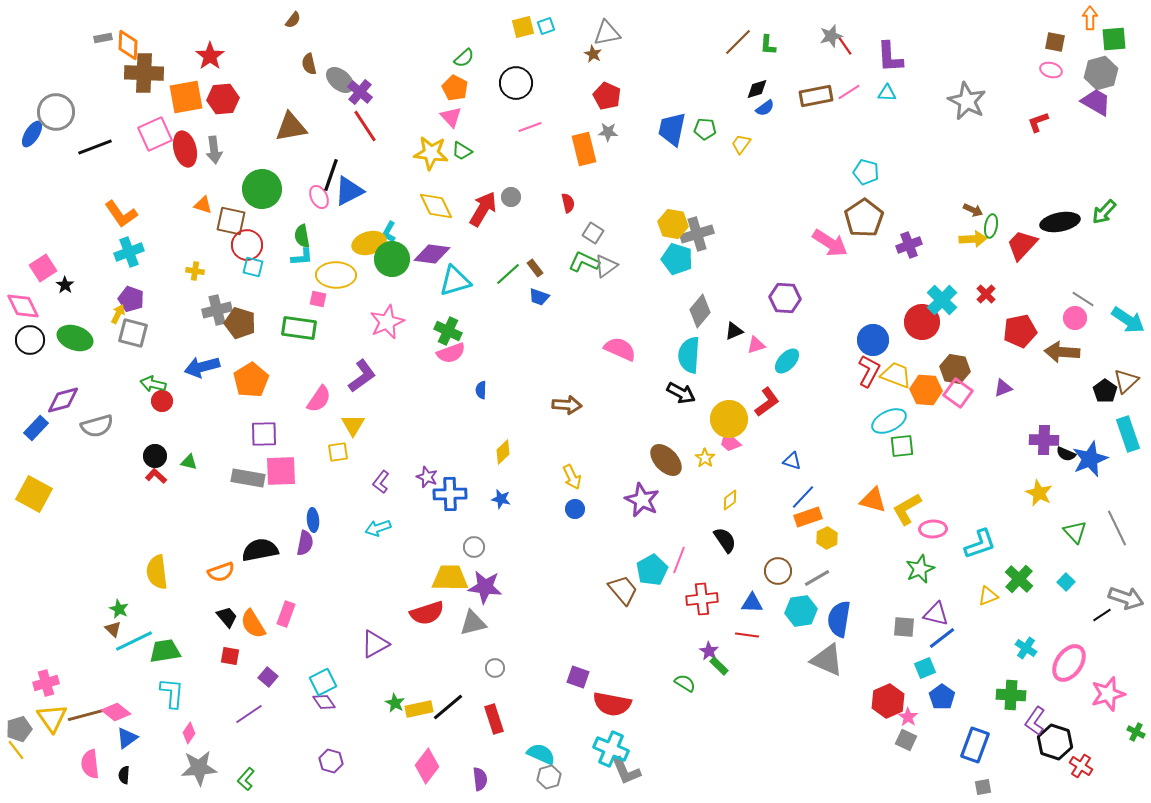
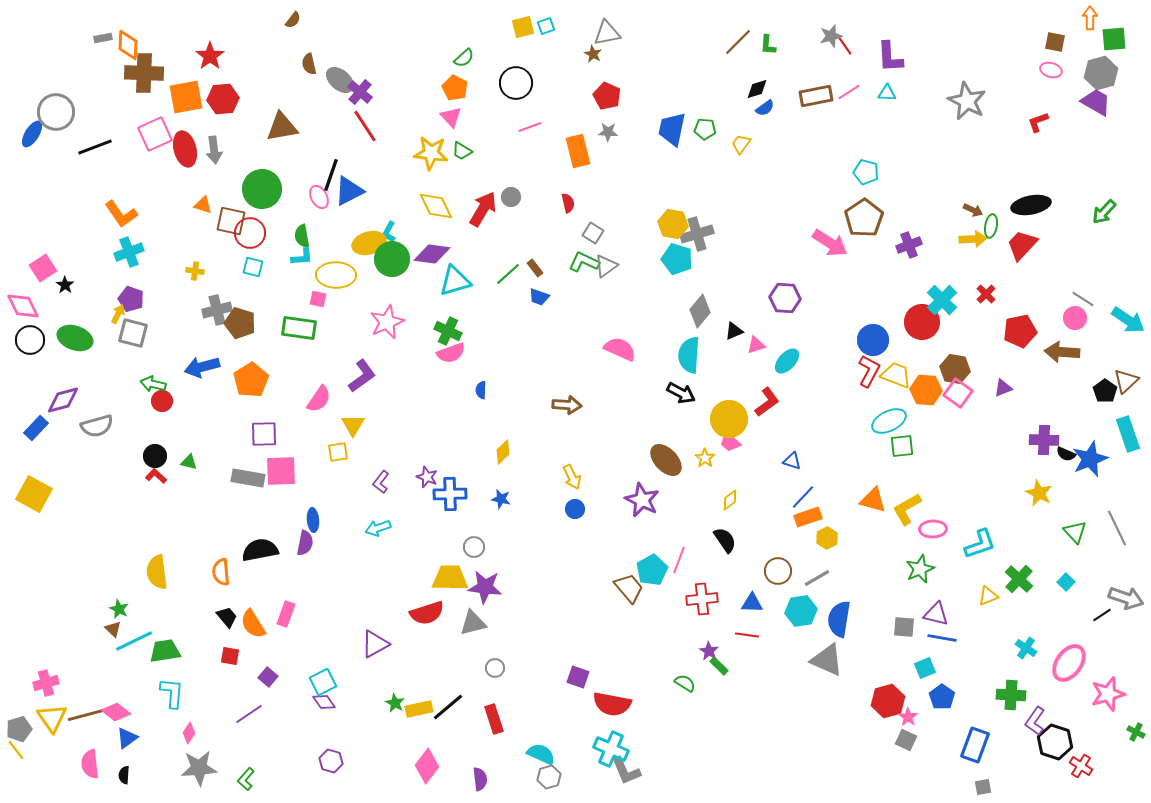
brown triangle at (291, 127): moved 9 px left
orange rectangle at (584, 149): moved 6 px left, 2 px down
black ellipse at (1060, 222): moved 29 px left, 17 px up
red circle at (247, 245): moved 3 px right, 12 px up
orange semicircle at (221, 572): rotated 104 degrees clockwise
brown trapezoid at (623, 590): moved 6 px right, 2 px up
blue line at (942, 638): rotated 48 degrees clockwise
red hexagon at (888, 701): rotated 8 degrees clockwise
